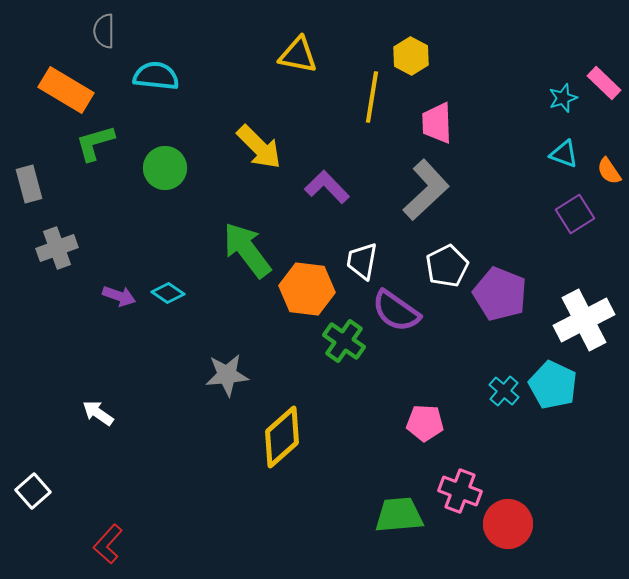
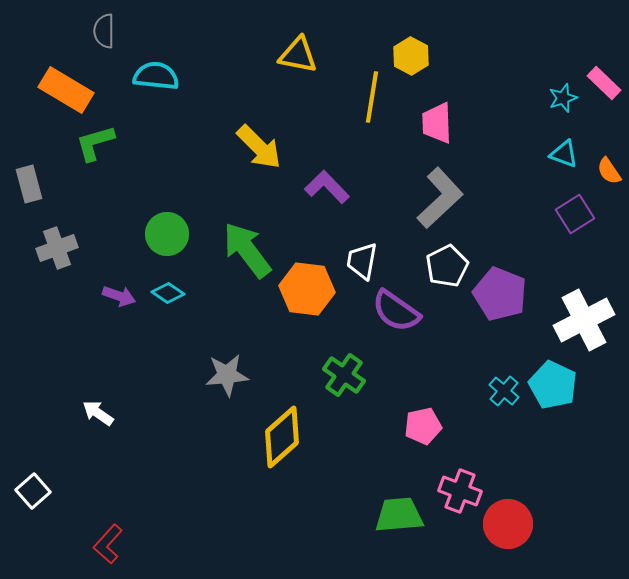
green circle: moved 2 px right, 66 px down
gray L-shape: moved 14 px right, 8 px down
green cross: moved 34 px down
pink pentagon: moved 2 px left, 3 px down; rotated 15 degrees counterclockwise
